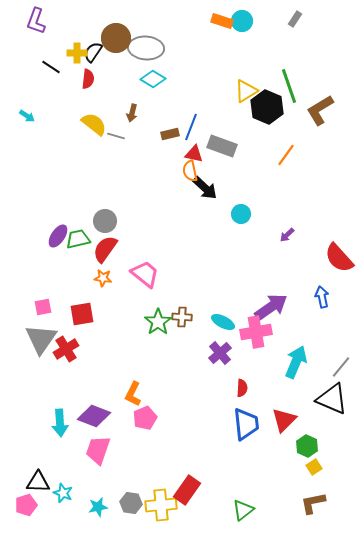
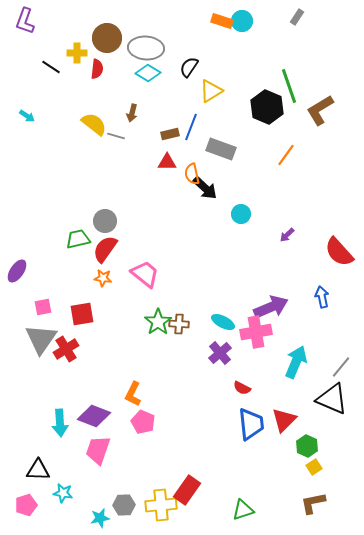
gray rectangle at (295, 19): moved 2 px right, 2 px up
purple L-shape at (36, 21): moved 11 px left
brown circle at (116, 38): moved 9 px left
black semicircle at (93, 52): moved 96 px right, 15 px down
red semicircle at (88, 79): moved 9 px right, 10 px up
cyan diamond at (153, 79): moved 5 px left, 6 px up
yellow triangle at (246, 91): moved 35 px left
gray rectangle at (222, 146): moved 1 px left, 3 px down
red triangle at (194, 154): moved 27 px left, 8 px down; rotated 12 degrees counterclockwise
orange semicircle at (190, 171): moved 2 px right, 3 px down
purple ellipse at (58, 236): moved 41 px left, 35 px down
red semicircle at (339, 258): moved 6 px up
purple arrow at (271, 307): rotated 12 degrees clockwise
brown cross at (182, 317): moved 3 px left, 7 px down
red semicircle at (242, 388): rotated 114 degrees clockwise
pink pentagon at (145, 418): moved 2 px left, 4 px down; rotated 25 degrees counterclockwise
blue trapezoid at (246, 424): moved 5 px right
black triangle at (38, 482): moved 12 px up
cyan star at (63, 493): rotated 12 degrees counterclockwise
gray hexagon at (131, 503): moved 7 px left, 2 px down; rotated 10 degrees counterclockwise
cyan star at (98, 507): moved 2 px right, 11 px down
green triangle at (243, 510): rotated 20 degrees clockwise
